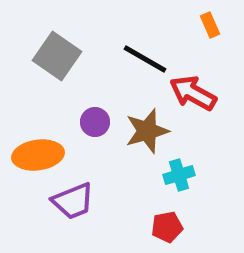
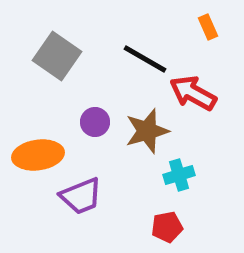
orange rectangle: moved 2 px left, 2 px down
purple trapezoid: moved 8 px right, 5 px up
